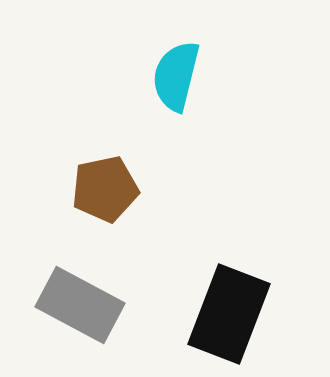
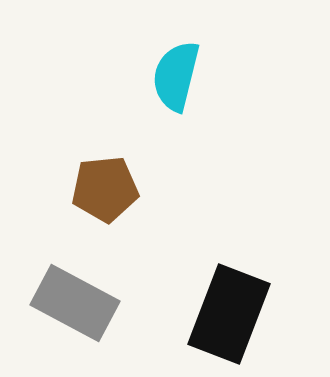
brown pentagon: rotated 6 degrees clockwise
gray rectangle: moved 5 px left, 2 px up
